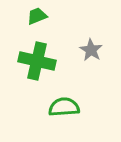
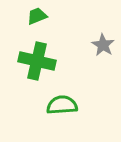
gray star: moved 12 px right, 5 px up
green semicircle: moved 2 px left, 2 px up
